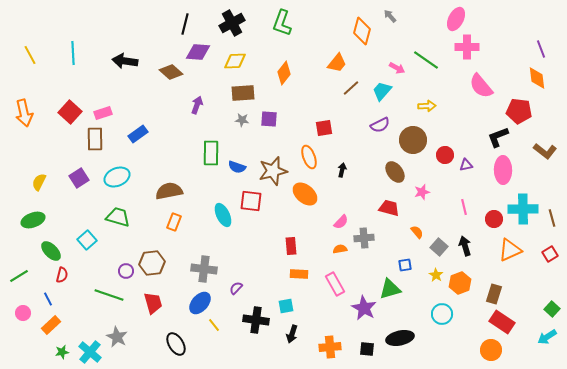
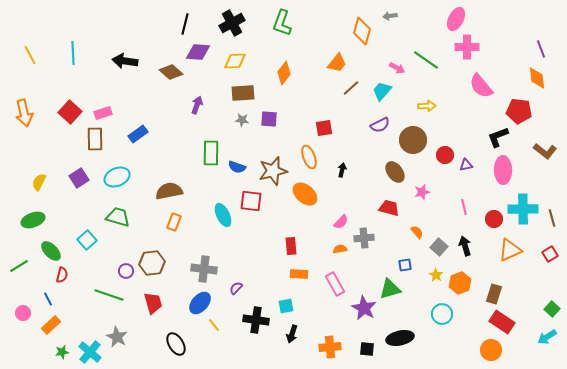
gray arrow at (390, 16): rotated 56 degrees counterclockwise
green line at (19, 276): moved 10 px up
